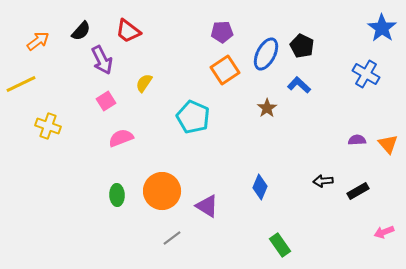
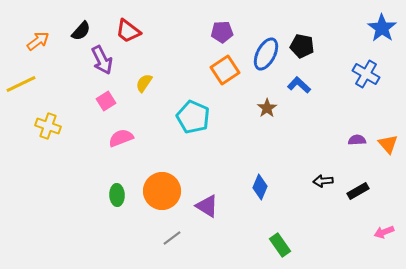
black pentagon: rotated 15 degrees counterclockwise
